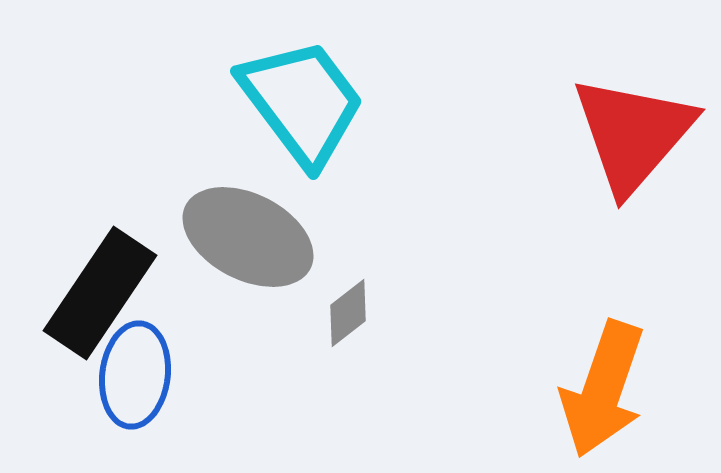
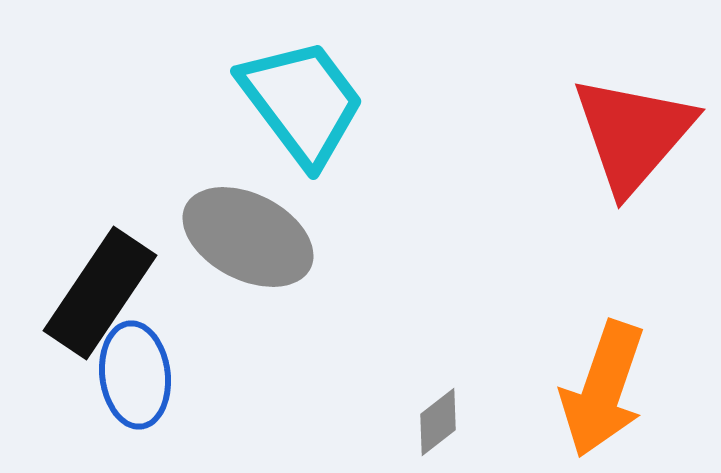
gray diamond: moved 90 px right, 109 px down
blue ellipse: rotated 14 degrees counterclockwise
